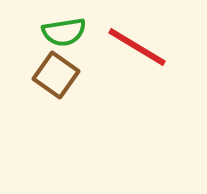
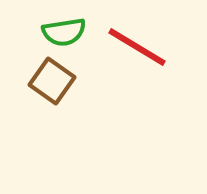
brown square: moved 4 px left, 6 px down
